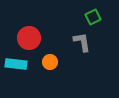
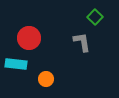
green square: moved 2 px right; rotated 21 degrees counterclockwise
orange circle: moved 4 px left, 17 px down
